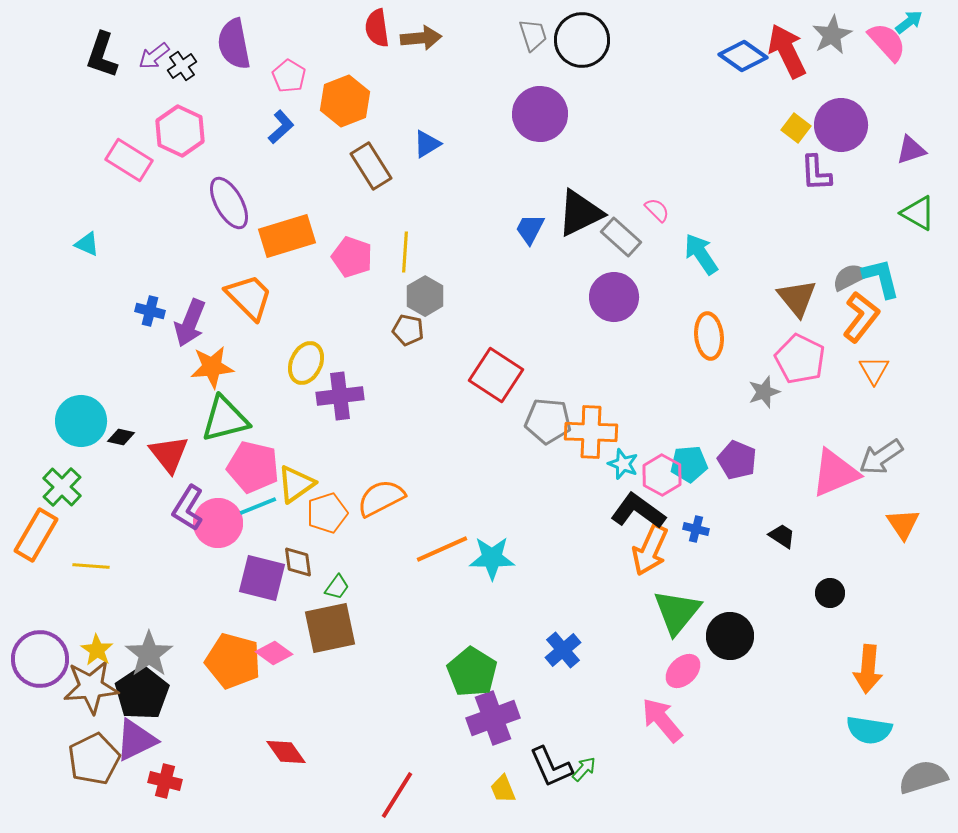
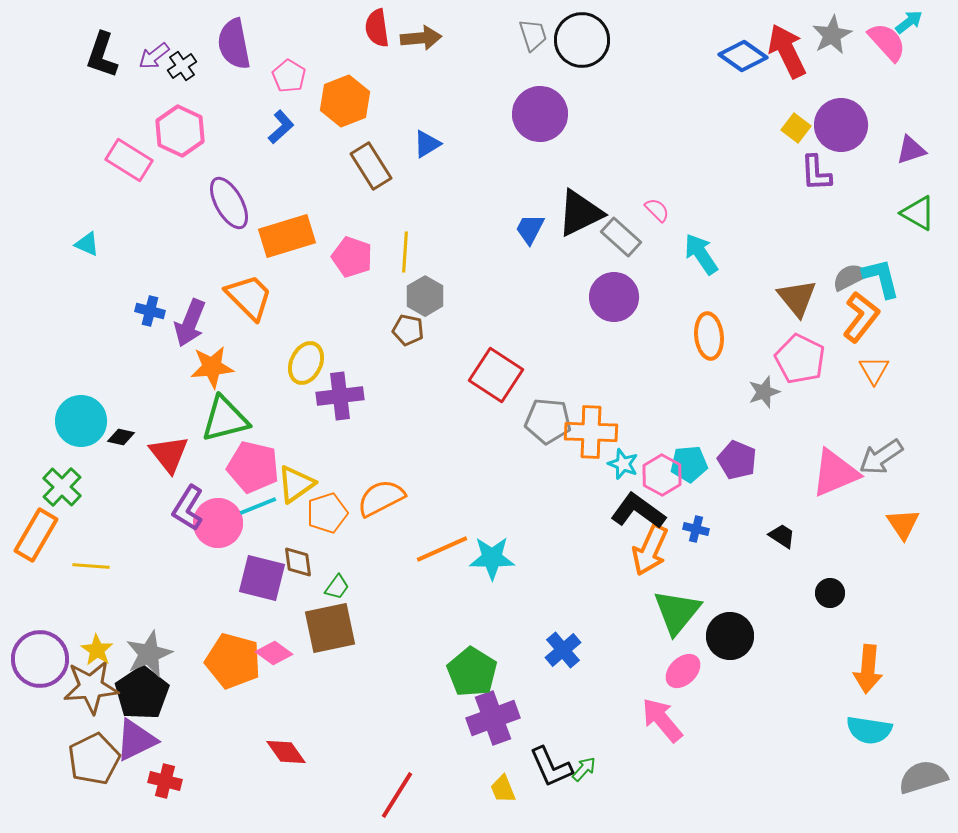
gray star at (149, 654): rotated 12 degrees clockwise
